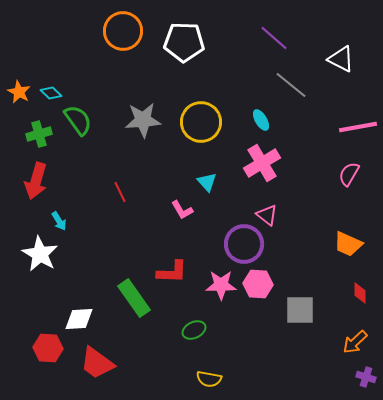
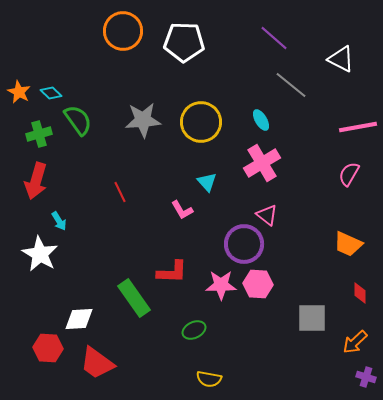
gray square: moved 12 px right, 8 px down
